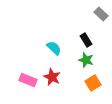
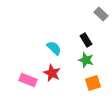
red star: moved 4 px up
orange square: rotated 14 degrees clockwise
